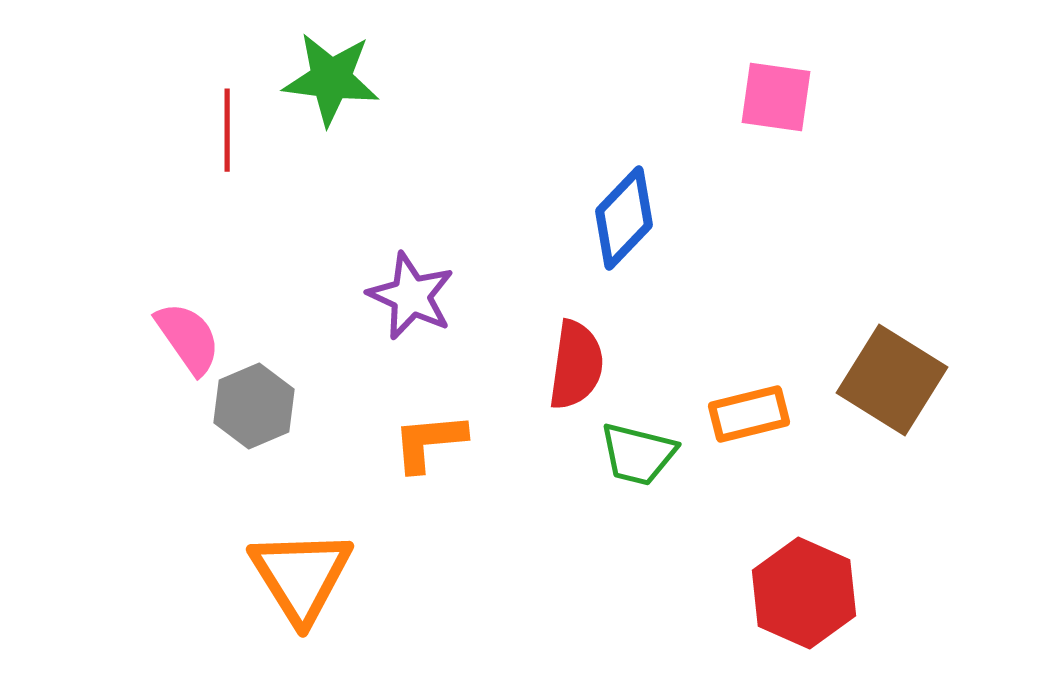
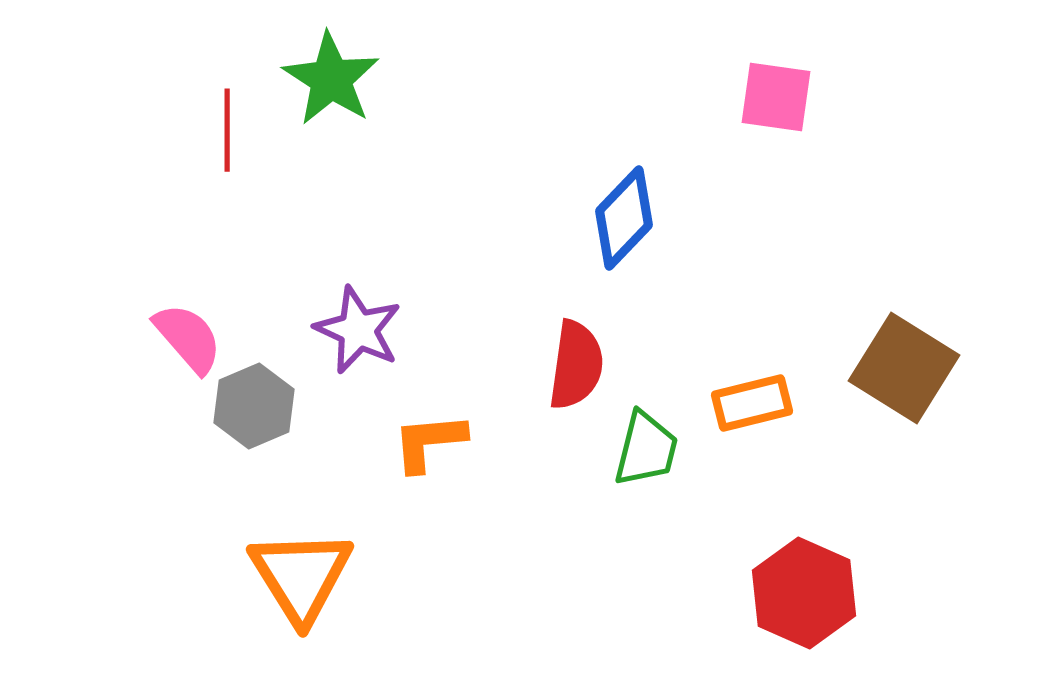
green star: rotated 26 degrees clockwise
purple star: moved 53 px left, 34 px down
pink semicircle: rotated 6 degrees counterclockwise
brown square: moved 12 px right, 12 px up
orange rectangle: moved 3 px right, 11 px up
green trapezoid: moved 8 px right, 5 px up; rotated 90 degrees counterclockwise
